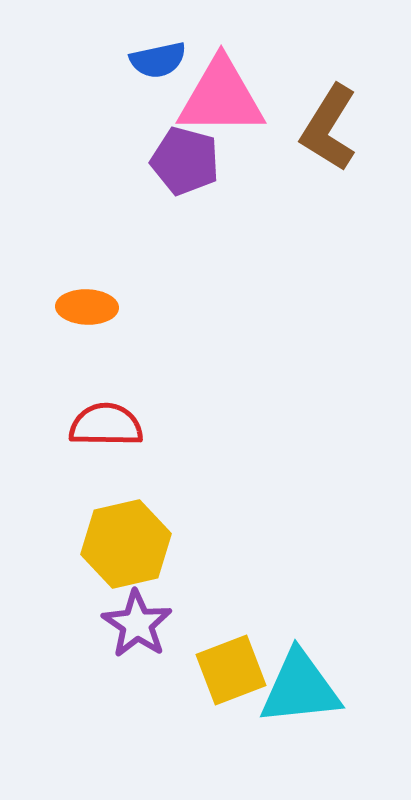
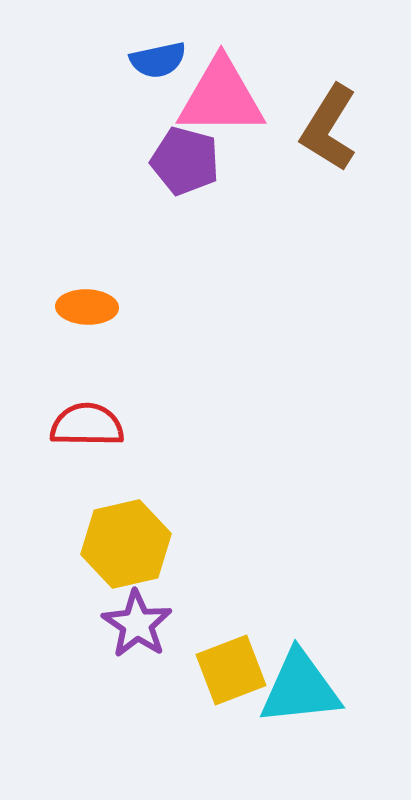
red semicircle: moved 19 px left
